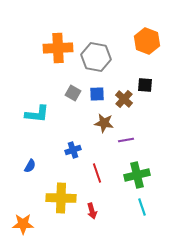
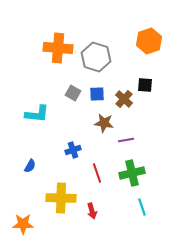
orange hexagon: moved 2 px right; rotated 20 degrees clockwise
orange cross: rotated 8 degrees clockwise
gray hexagon: rotated 8 degrees clockwise
green cross: moved 5 px left, 2 px up
